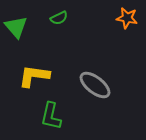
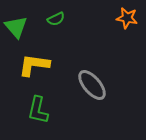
green semicircle: moved 3 px left, 1 px down
yellow L-shape: moved 11 px up
gray ellipse: moved 3 px left; rotated 12 degrees clockwise
green L-shape: moved 13 px left, 6 px up
